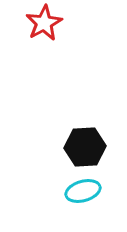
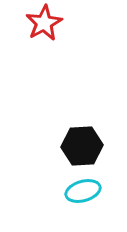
black hexagon: moved 3 px left, 1 px up
